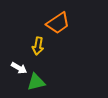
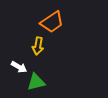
orange trapezoid: moved 6 px left, 1 px up
white arrow: moved 1 px up
